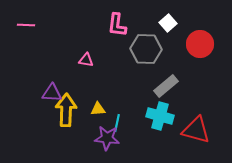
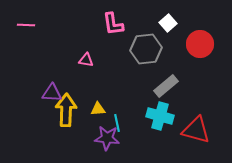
pink L-shape: moved 4 px left, 1 px up; rotated 15 degrees counterclockwise
gray hexagon: rotated 8 degrees counterclockwise
cyan line: rotated 24 degrees counterclockwise
